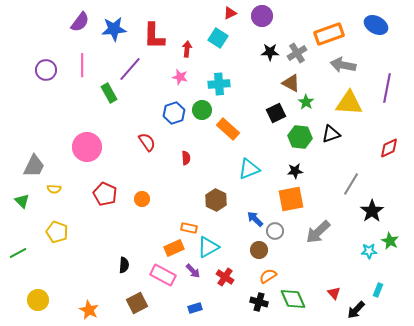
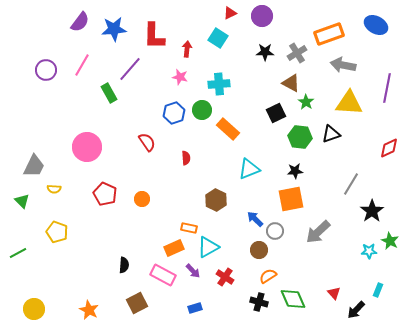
black star at (270, 52): moved 5 px left
pink line at (82, 65): rotated 30 degrees clockwise
yellow circle at (38, 300): moved 4 px left, 9 px down
